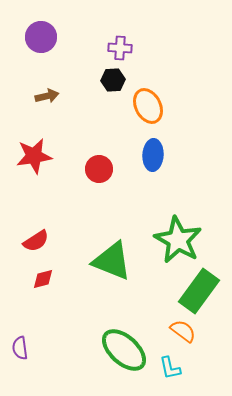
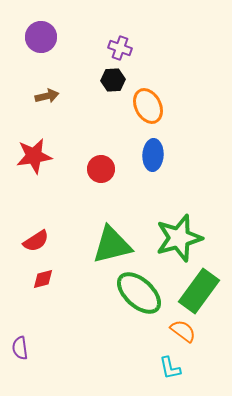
purple cross: rotated 15 degrees clockwise
red circle: moved 2 px right
green star: moved 1 px right, 2 px up; rotated 27 degrees clockwise
green triangle: moved 16 px up; rotated 36 degrees counterclockwise
green ellipse: moved 15 px right, 57 px up
